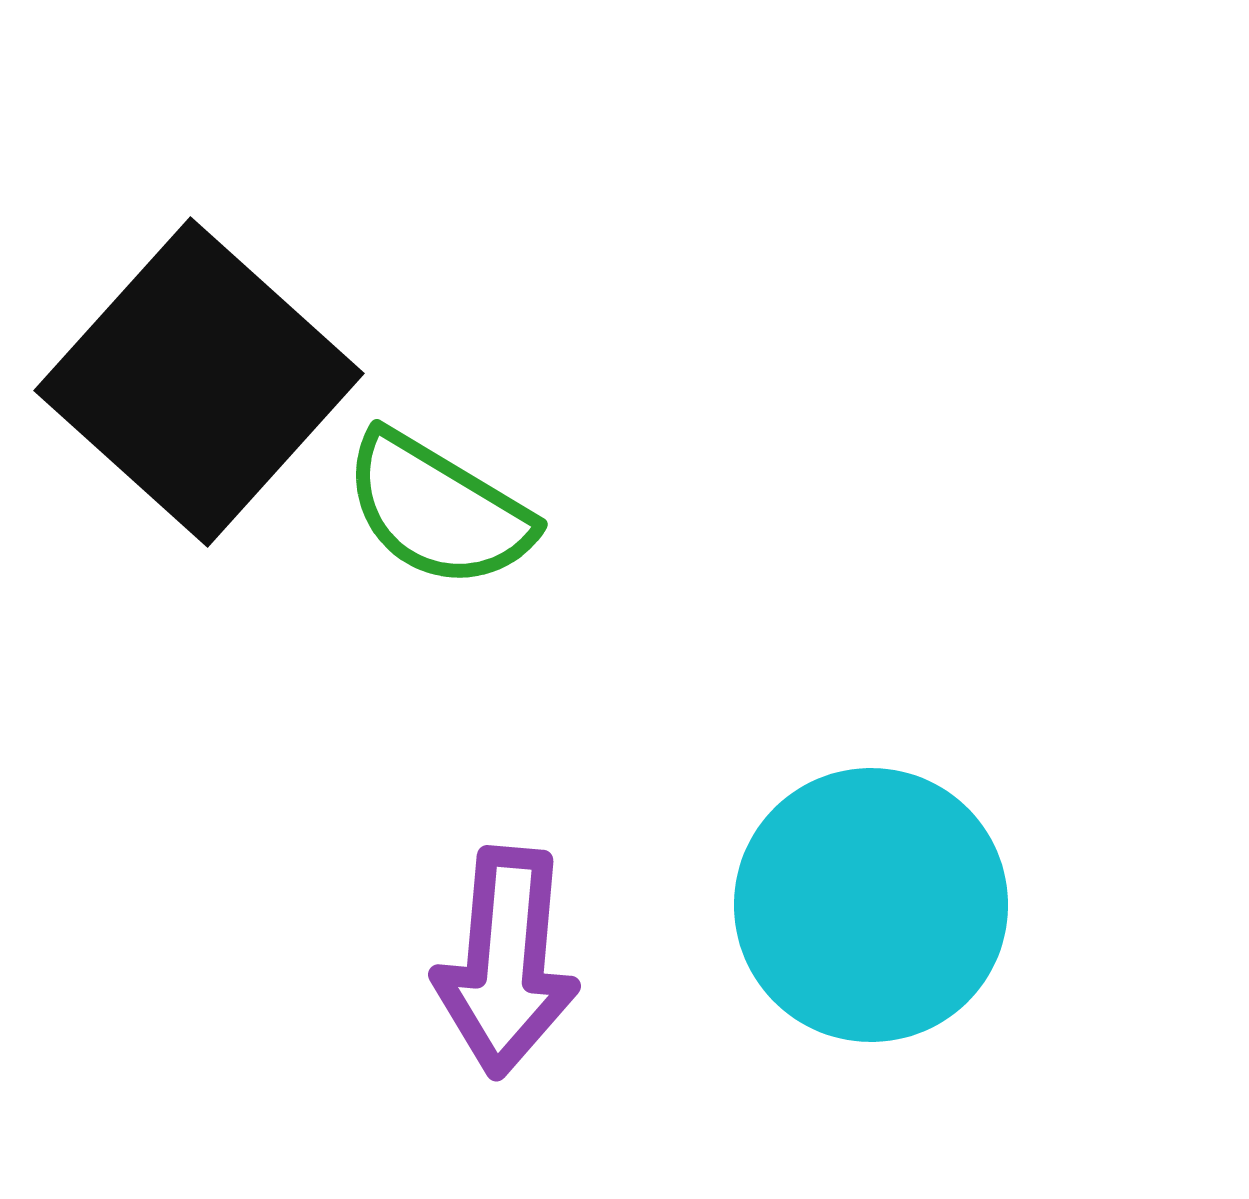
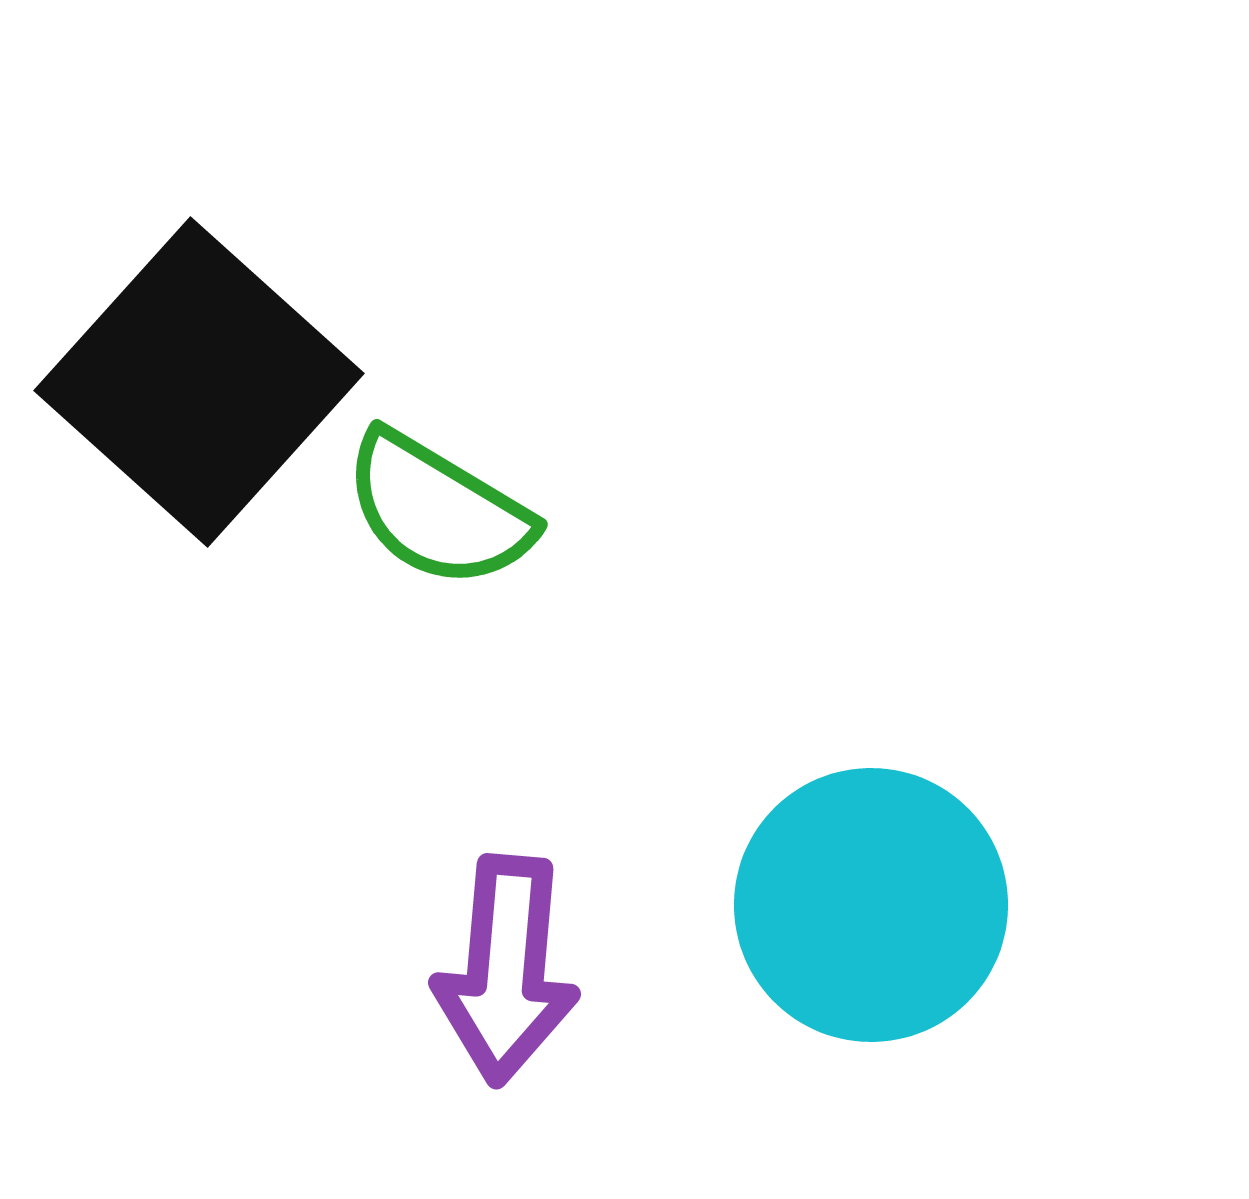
purple arrow: moved 8 px down
